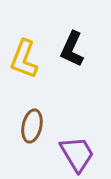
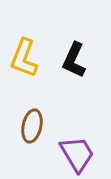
black L-shape: moved 2 px right, 11 px down
yellow L-shape: moved 1 px up
